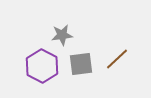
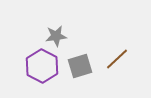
gray star: moved 6 px left, 1 px down
gray square: moved 1 px left, 2 px down; rotated 10 degrees counterclockwise
